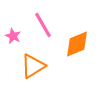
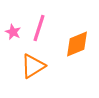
pink line: moved 4 px left, 3 px down; rotated 48 degrees clockwise
pink star: moved 4 px up
